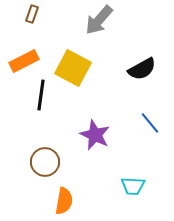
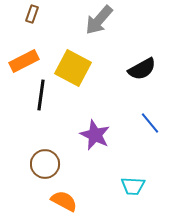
brown circle: moved 2 px down
orange semicircle: rotated 72 degrees counterclockwise
